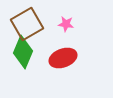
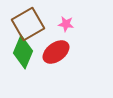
brown square: moved 1 px right
red ellipse: moved 7 px left, 6 px up; rotated 16 degrees counterclockwise
